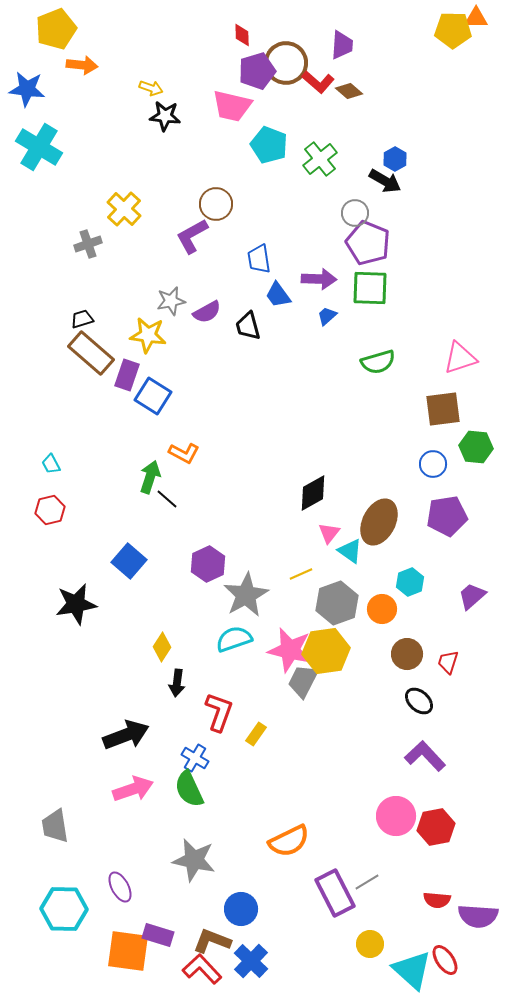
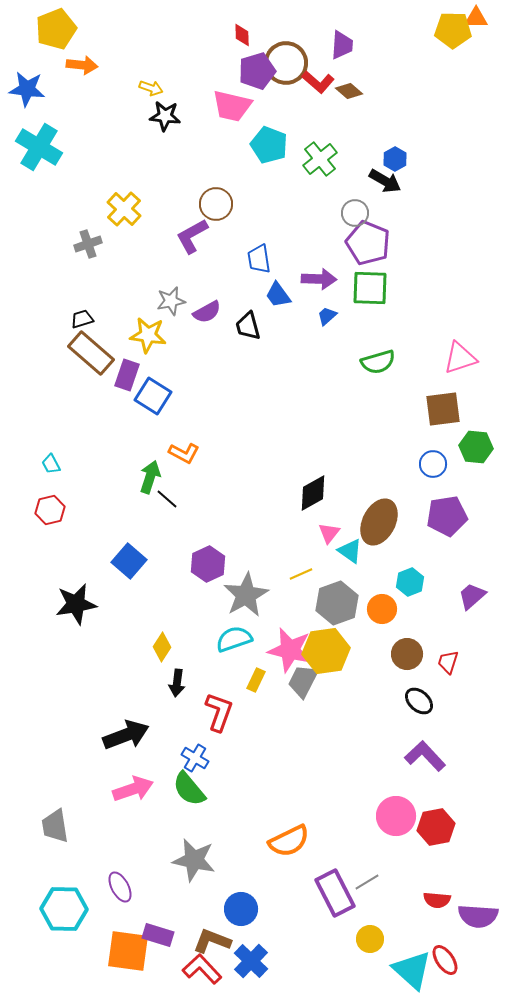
yellow rectangle at (256, 734): moved 54 px up; rotated 10 degrees counterclockwise
green semicircle at (189, 789): rotated 15 degrees counterclockwise
yellow circle at (370, 944): moved 5 px up
